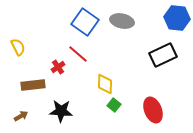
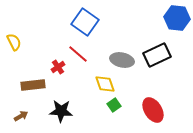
gray ellipse: moved 39 px down
yellow semicircle: moved 4 px left, 5 px up
black rectangle: moved 6 px left
yellow diamond: rotated 20 degrees counterclockwise
green square: rotated 16 degrees clockwise
red ellipse: rotated 10 degrees counterclockwise
